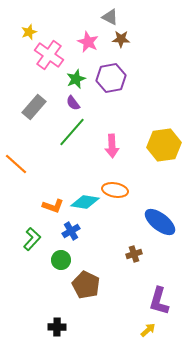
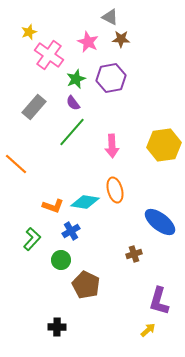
orange ellipse: rotated 65 degrees clockwise
